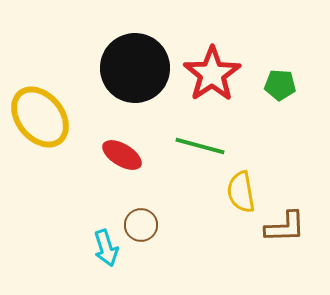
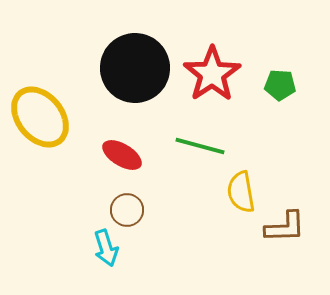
brown circle: moved 14 px left, 15 px up
